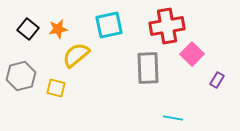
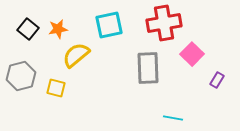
red cross: moved 3 px left, 3 px up
